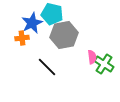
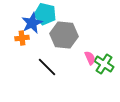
cyan pentagon: moved 7 px left
gray hexagon: rotated 16 degrees clockwise
pink semicircle: moved 2 px left, 1 px down; rotated 16 degrees counterclockwise
